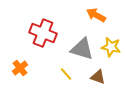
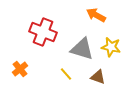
red cross: moved 1 px up
orange cross: moved 1 px down
